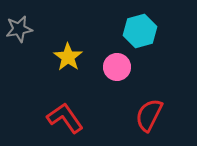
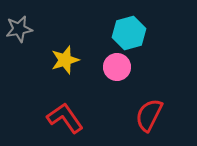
cyan hexagon: moved 11 px left, 2 px down
yellow star: moved 3 px left, 3 px down; rotated 20 degrees clockwise
